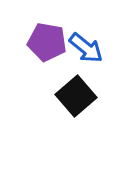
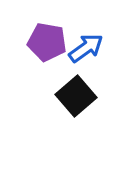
blue arrow: rotated 75 degrees counterclockwise
